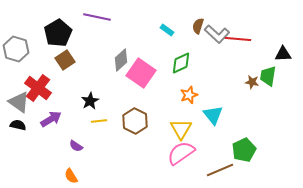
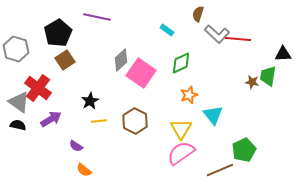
brown semicircle: moved 12 px up
orange semicircle: moved 13 px right, 6 px up; rotated 21 degrees counterclockwise
